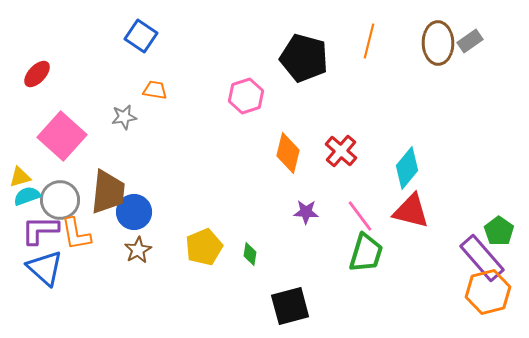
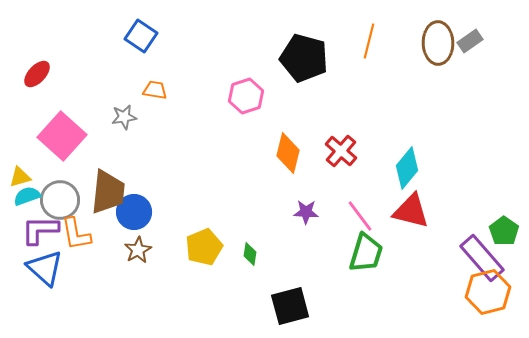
green pentagon: moved 5 px right
